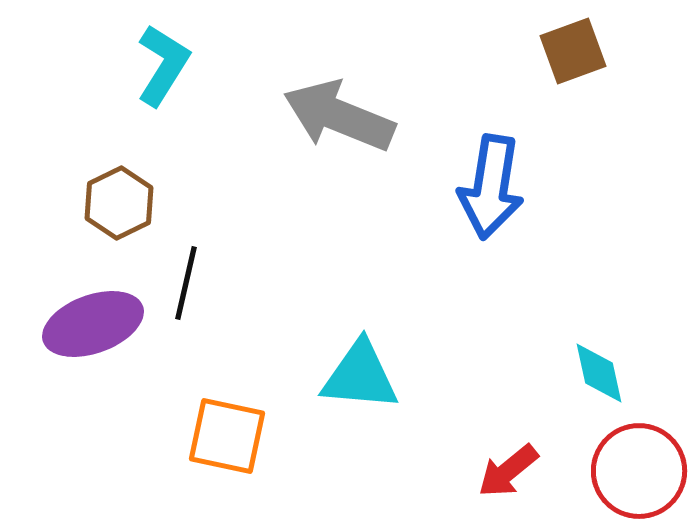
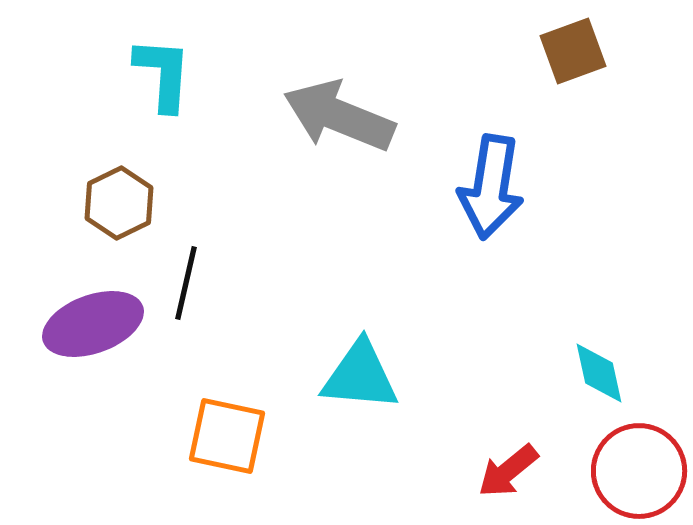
cyan L-shape: moved 9 px down; rotated 28 degrees counterclockwise
